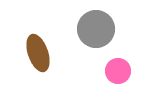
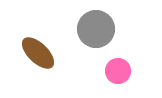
brown ellipse: rotated 27 degrees counterclockwise
